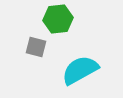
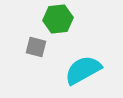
cyan semicircle: moved 3 px right
